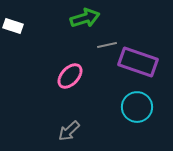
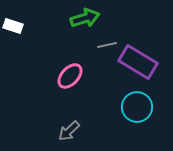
purple rectangle: rotated 12 degrees clockwise
